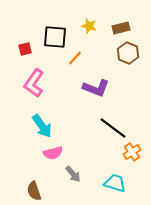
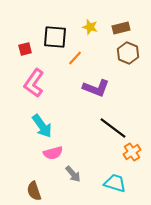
yellow star: moved 1 px right, 1 px down
